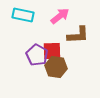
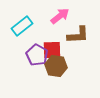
cyan rectangle: moved 1 px left, 11 px down; rotated 50 degrees counterclockwise
red square: moved 1 px up
brown hexagon: moved 1 px up
